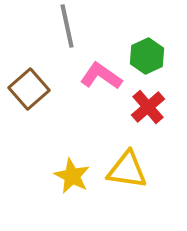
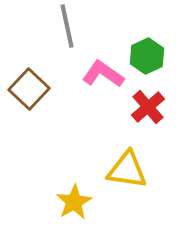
pink L-shape: moved 2 px right, 2 px up
brown square: rotated 6 degrees counterclockwise
yellow star: moved 2 px right, 26 px down; rotated 15 degrees clockwise
